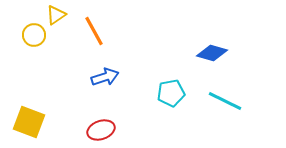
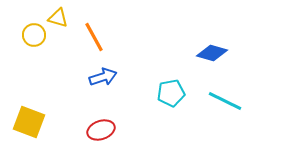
yellow triangle: moved 2 px right, 3 px down; rotated 50 degrees clockwise
orange line: moved 6 px down
blue arrow: moved 2 px left
